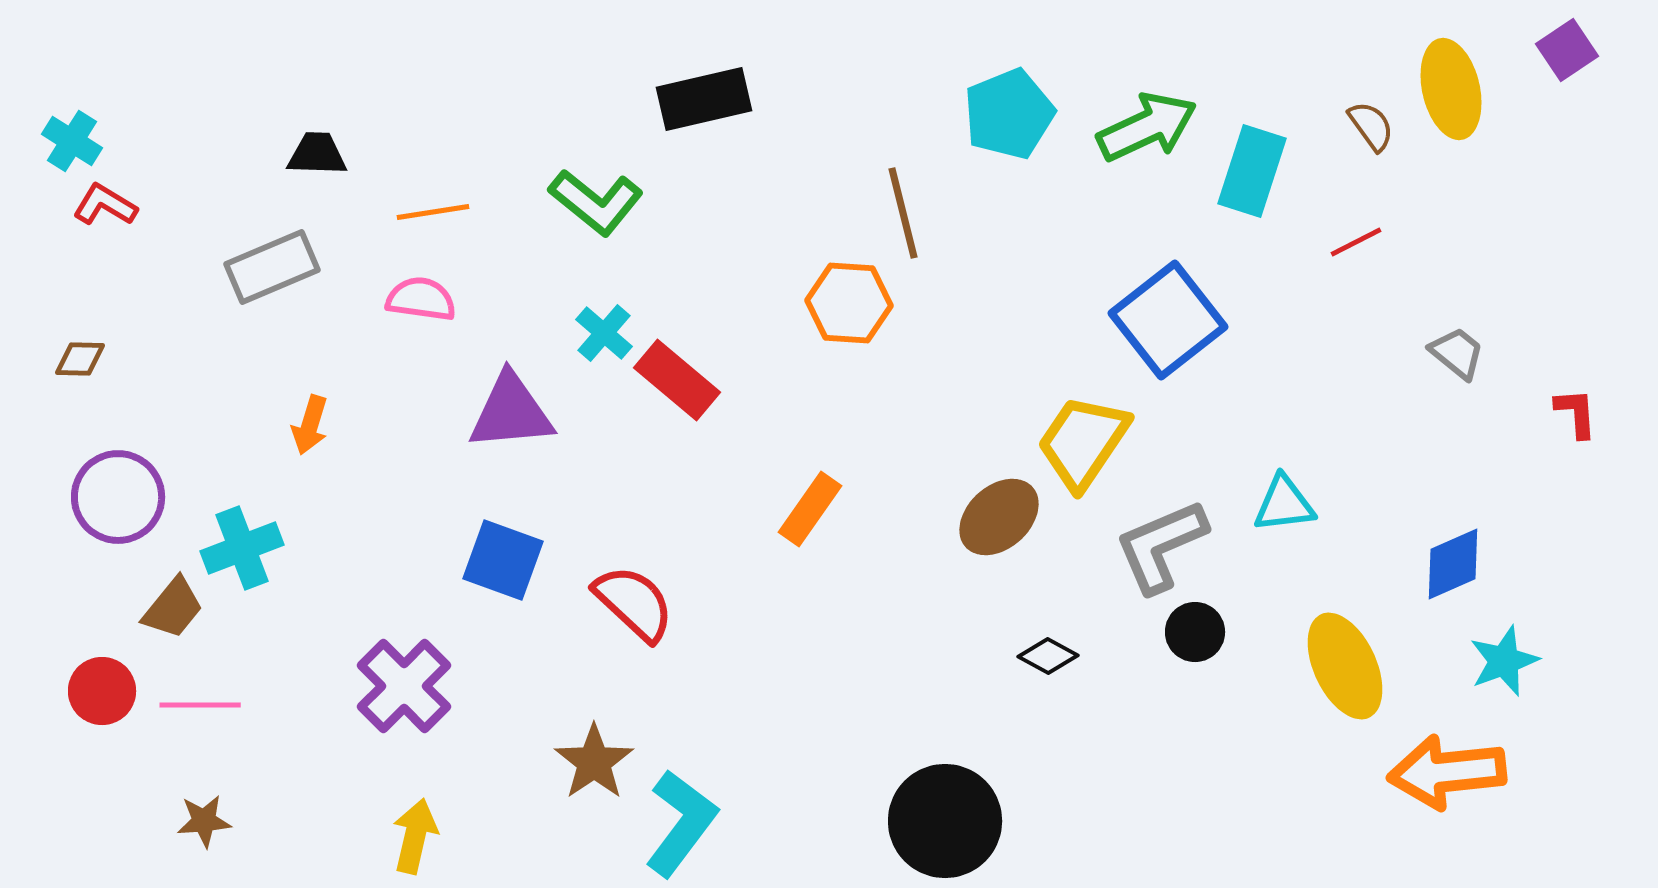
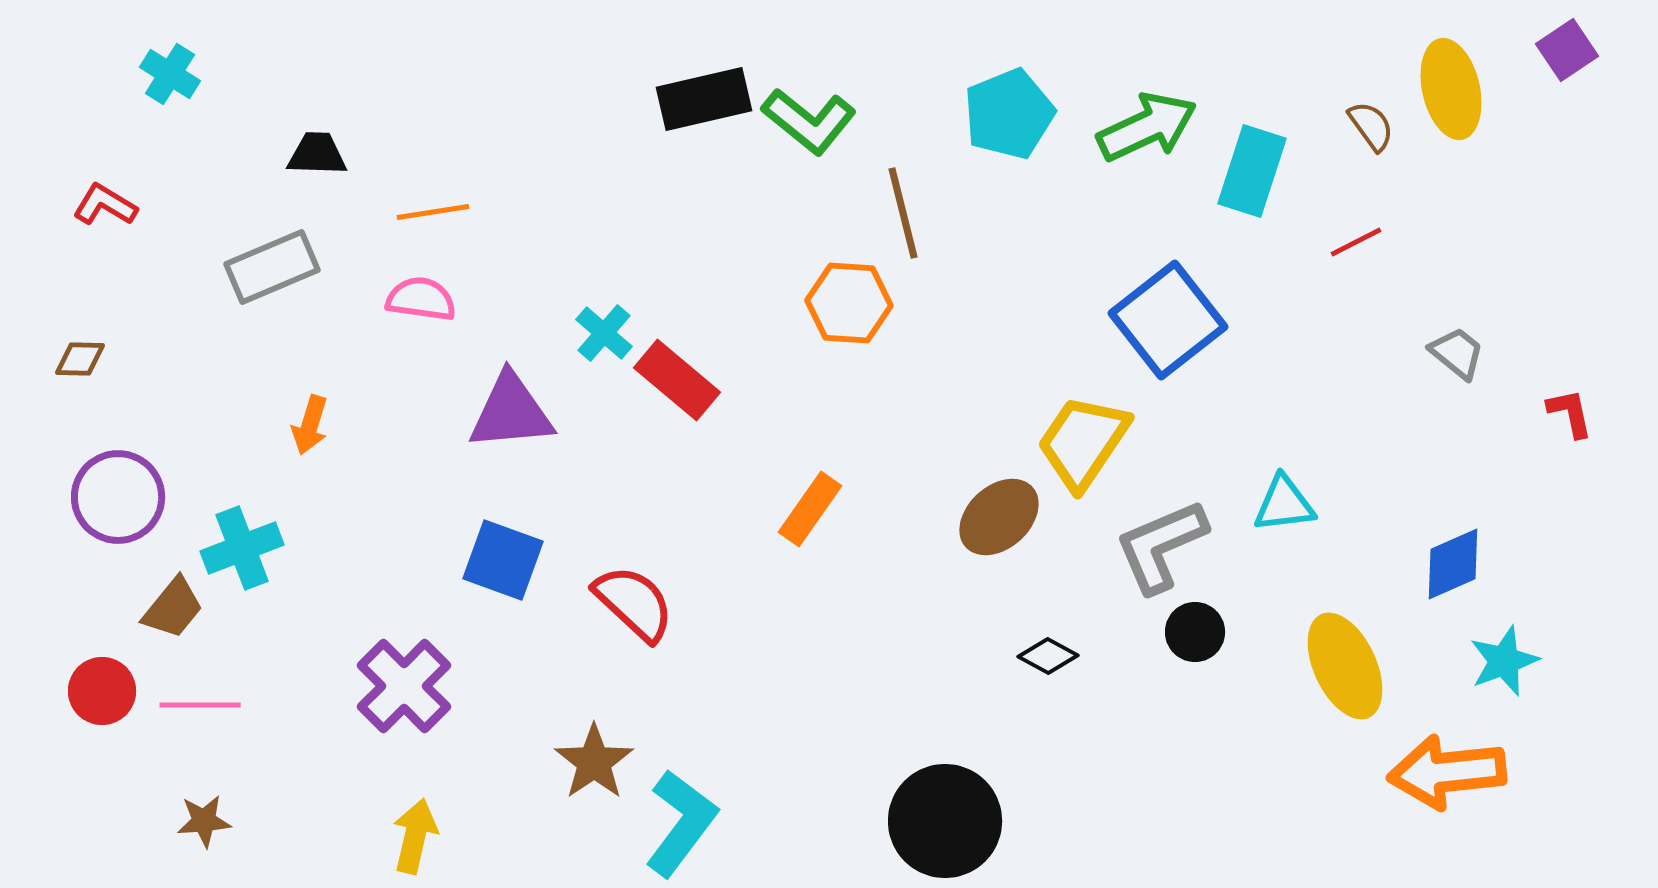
cyan cross at (72, 141): moved 98 px right, 67 px up
green L-shape at (596, 202): moved 213 px right, 81 px up
red L-shape at (1576, 413): moved 6 px left; rotated 8 degrees counterclockwise
